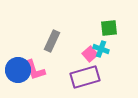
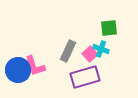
gray rectangle: moved 16 px right, 10 px down
pink L-shape: moved 4 px up
